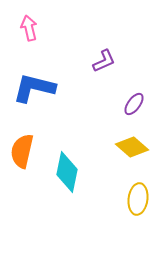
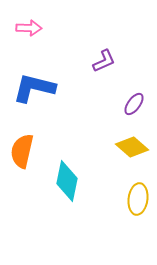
pink arrow: rotated 105 degrees clockwise
cyan diamond: moved 9 px down
